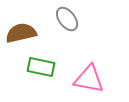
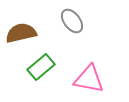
gray ellipse: moved 5 px right, 2 px down
green rectangle: rotated 52 degrees counterclockwise
